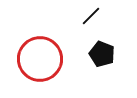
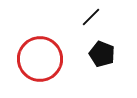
black line: moved 1 px down
